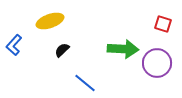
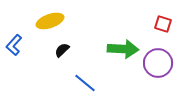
purple circle: moved 1 px right
